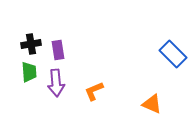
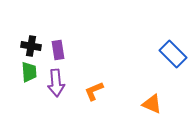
black cross: moved 2 px down; rotated 18 degrees clockwise
